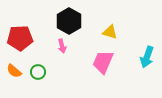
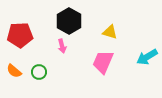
red pentagon: moved 3 px up
cyan arrow: rotated 40 degrees clockwise
green circle: moved 1 px right
